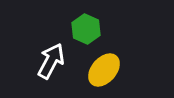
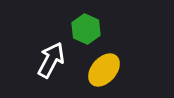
white arrow: moved 1 px up
